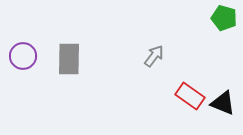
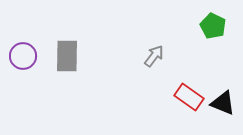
green pentagon: moved 11 px left, 8 px down; rotated 10 degrees clockwise
gray rectangle: moved 2 px left, 3 px up
red rectangle: moved 1 px left, 1 px down
